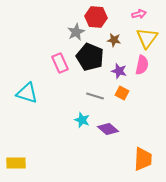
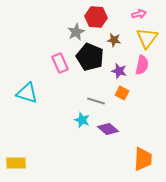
gray line: moved 1 px right, 5 px down
